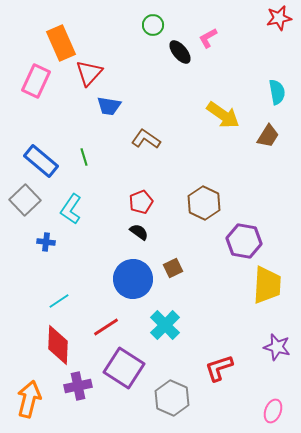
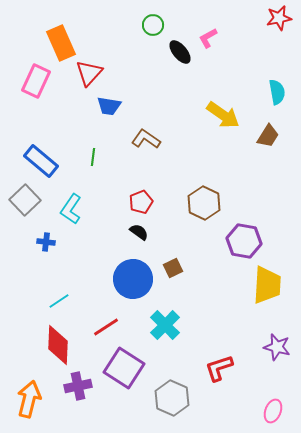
green line: moved 9 px right; rotated 24 degrees clockwise
